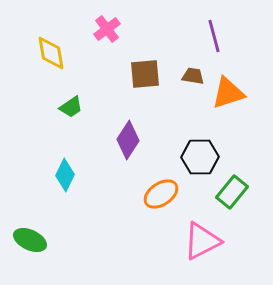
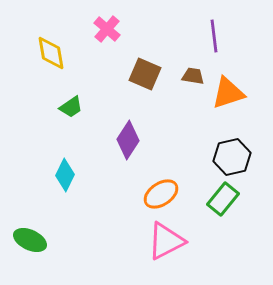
pink cross: rotated 12 degrees counterclockwise
purple line: rotated 8 degrees clockwise
brown square: rotated 28 degrees clockwise
black hexagon: moved 32 px right; rotated 12 degrees counterclockwise
green rectangle: moved 9 px left, 7 px down
pink triangle: moved 36 px left
